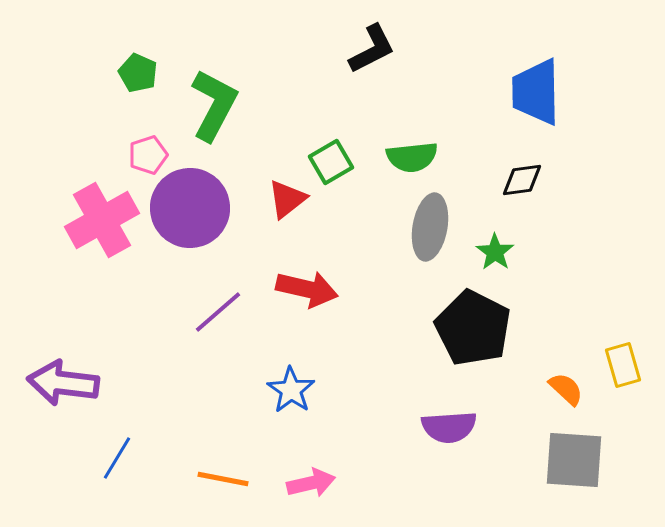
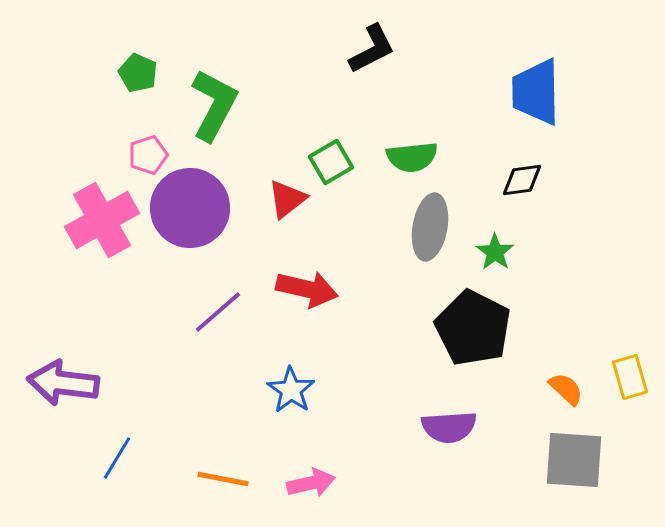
yellow rectangle: moved 7 px right, 12 px down
